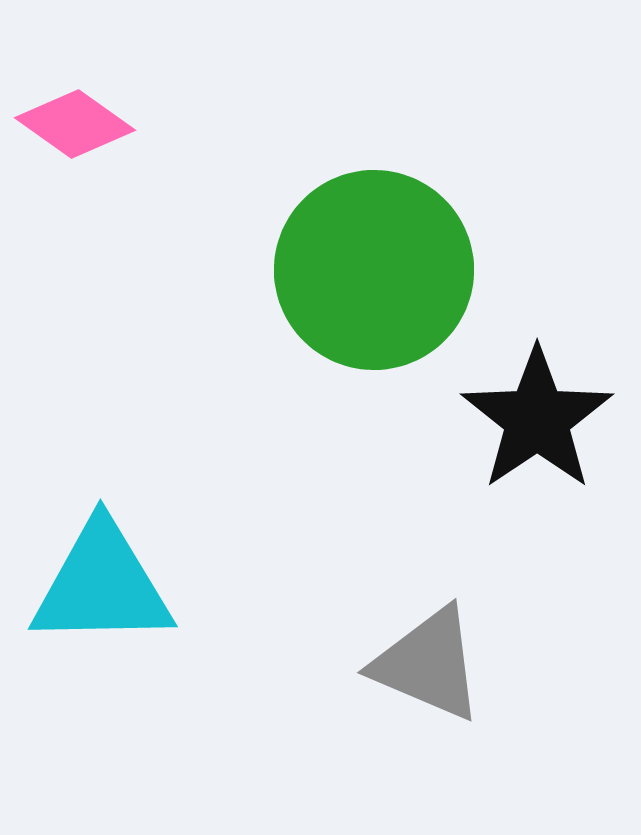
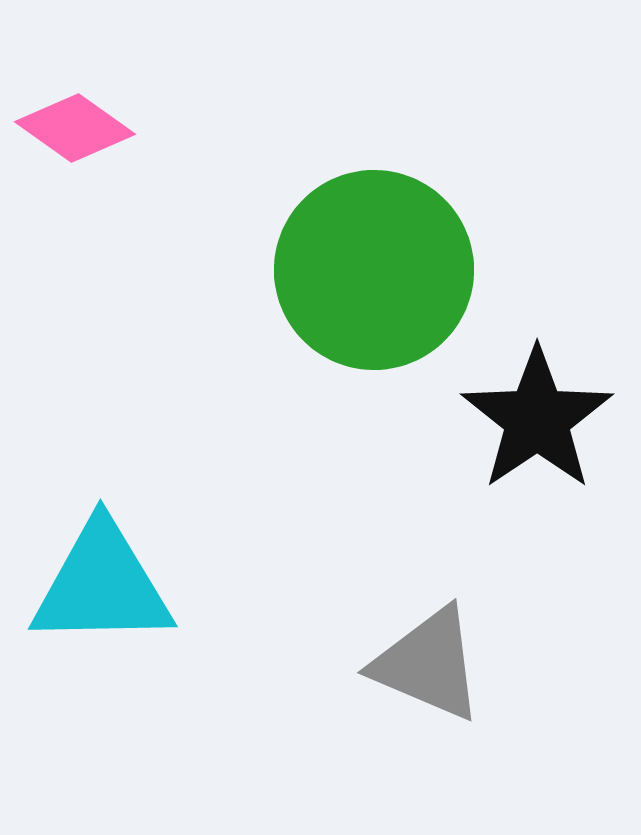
pink diamond: moved 4 px down
